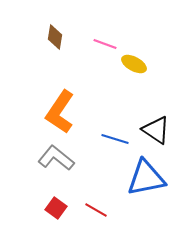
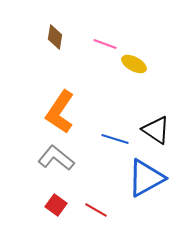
blue triangle: rotated 18 degrees counterclockwise
red square: moved 3 px up
